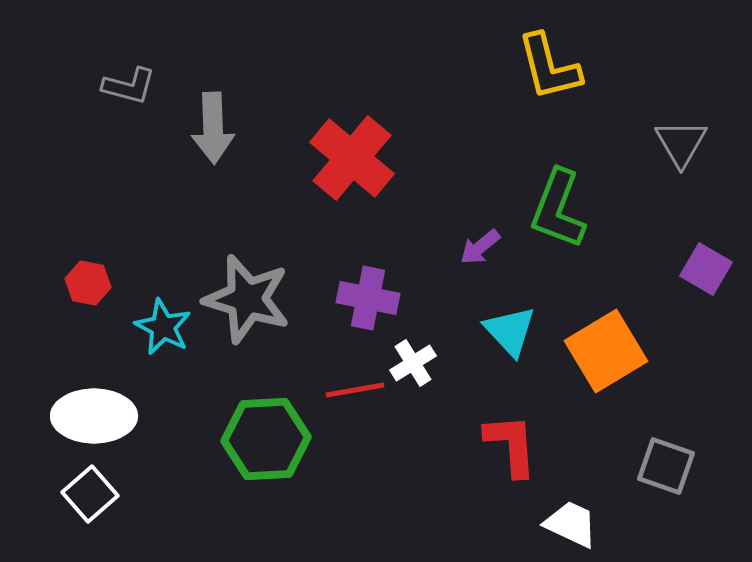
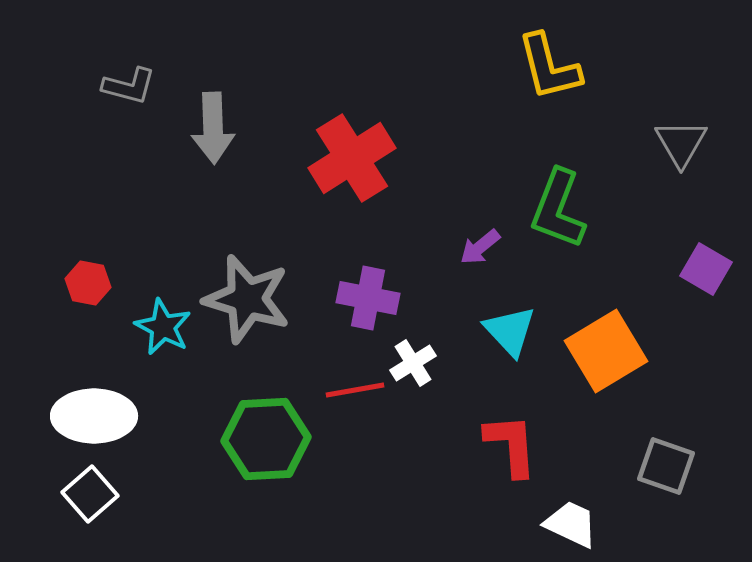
red cross: rotated 18 degrees clockwise
